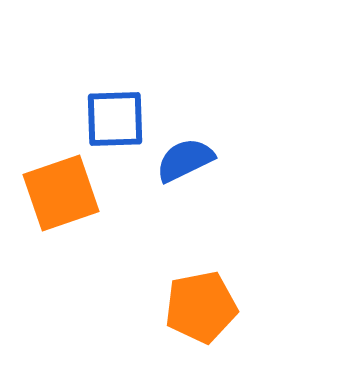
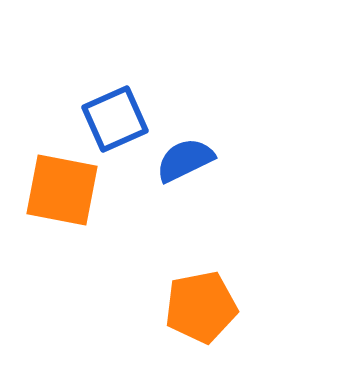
blue square: rotated 22 degrees counterclockwise
orange square: moved 1 px right, 3 px up; rotated 30 degrees clockwise
